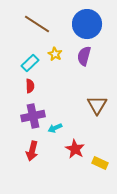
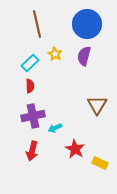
brown line: rotated 44 degrees clockwise
